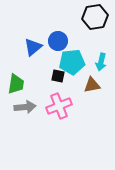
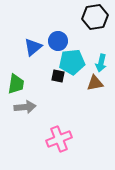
cyan arrow: moved 1 px down
brown triangle: moved 3 px right, 2 px up
pink cross: moved 33 px down
